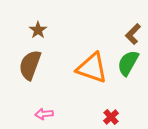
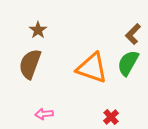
brown semicircle: moved 1 px up
